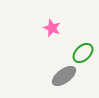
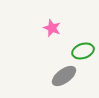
green ellipse: moved 2 px up; rotated 25 degrees clockwise
